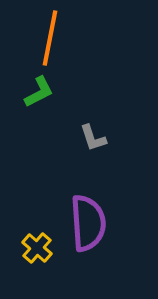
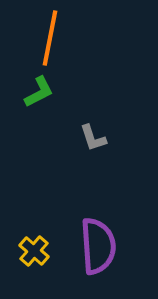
purple semicircle: moved 10 px right, 23 px down
yellow cross: moved 3 px left, 3 px down
